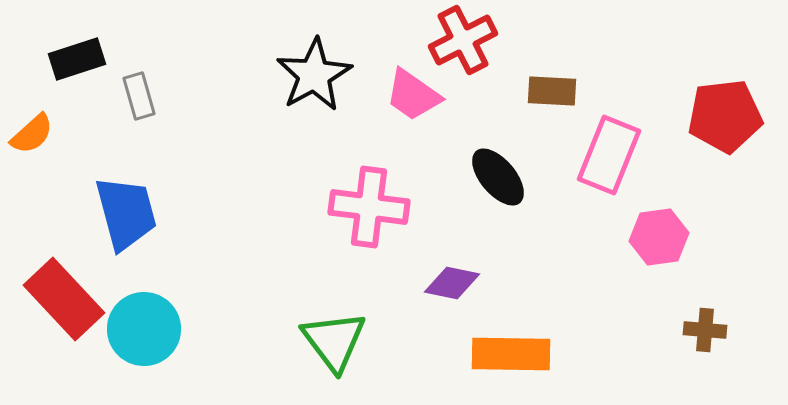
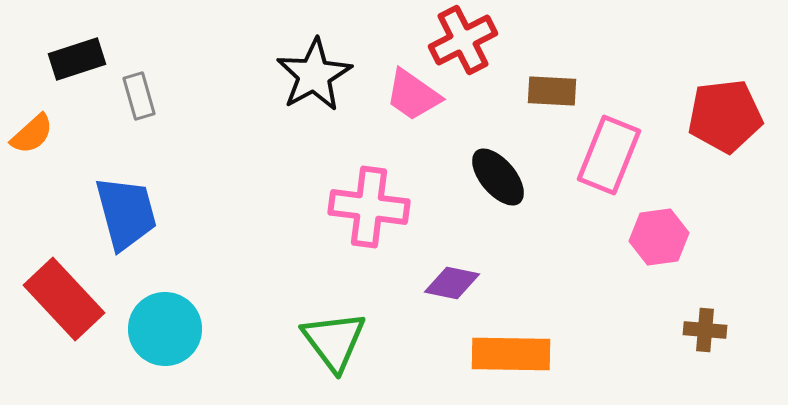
cyan circle: moved 21 px right
